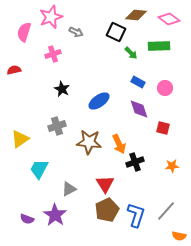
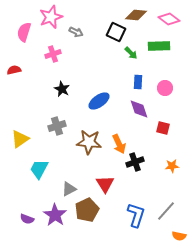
blue rectangle: rotated 64 degrees clockwise
brown pentagon: moved 20 px left
